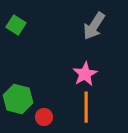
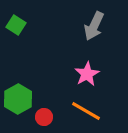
gray arrow: rotated 8 degrees counterclockwise
pink star: moved 2 px right
green hexagon: rotated 16 degrees clockwise
orange line: moved 4 px down; rotated 60 degrees counterclockwise
